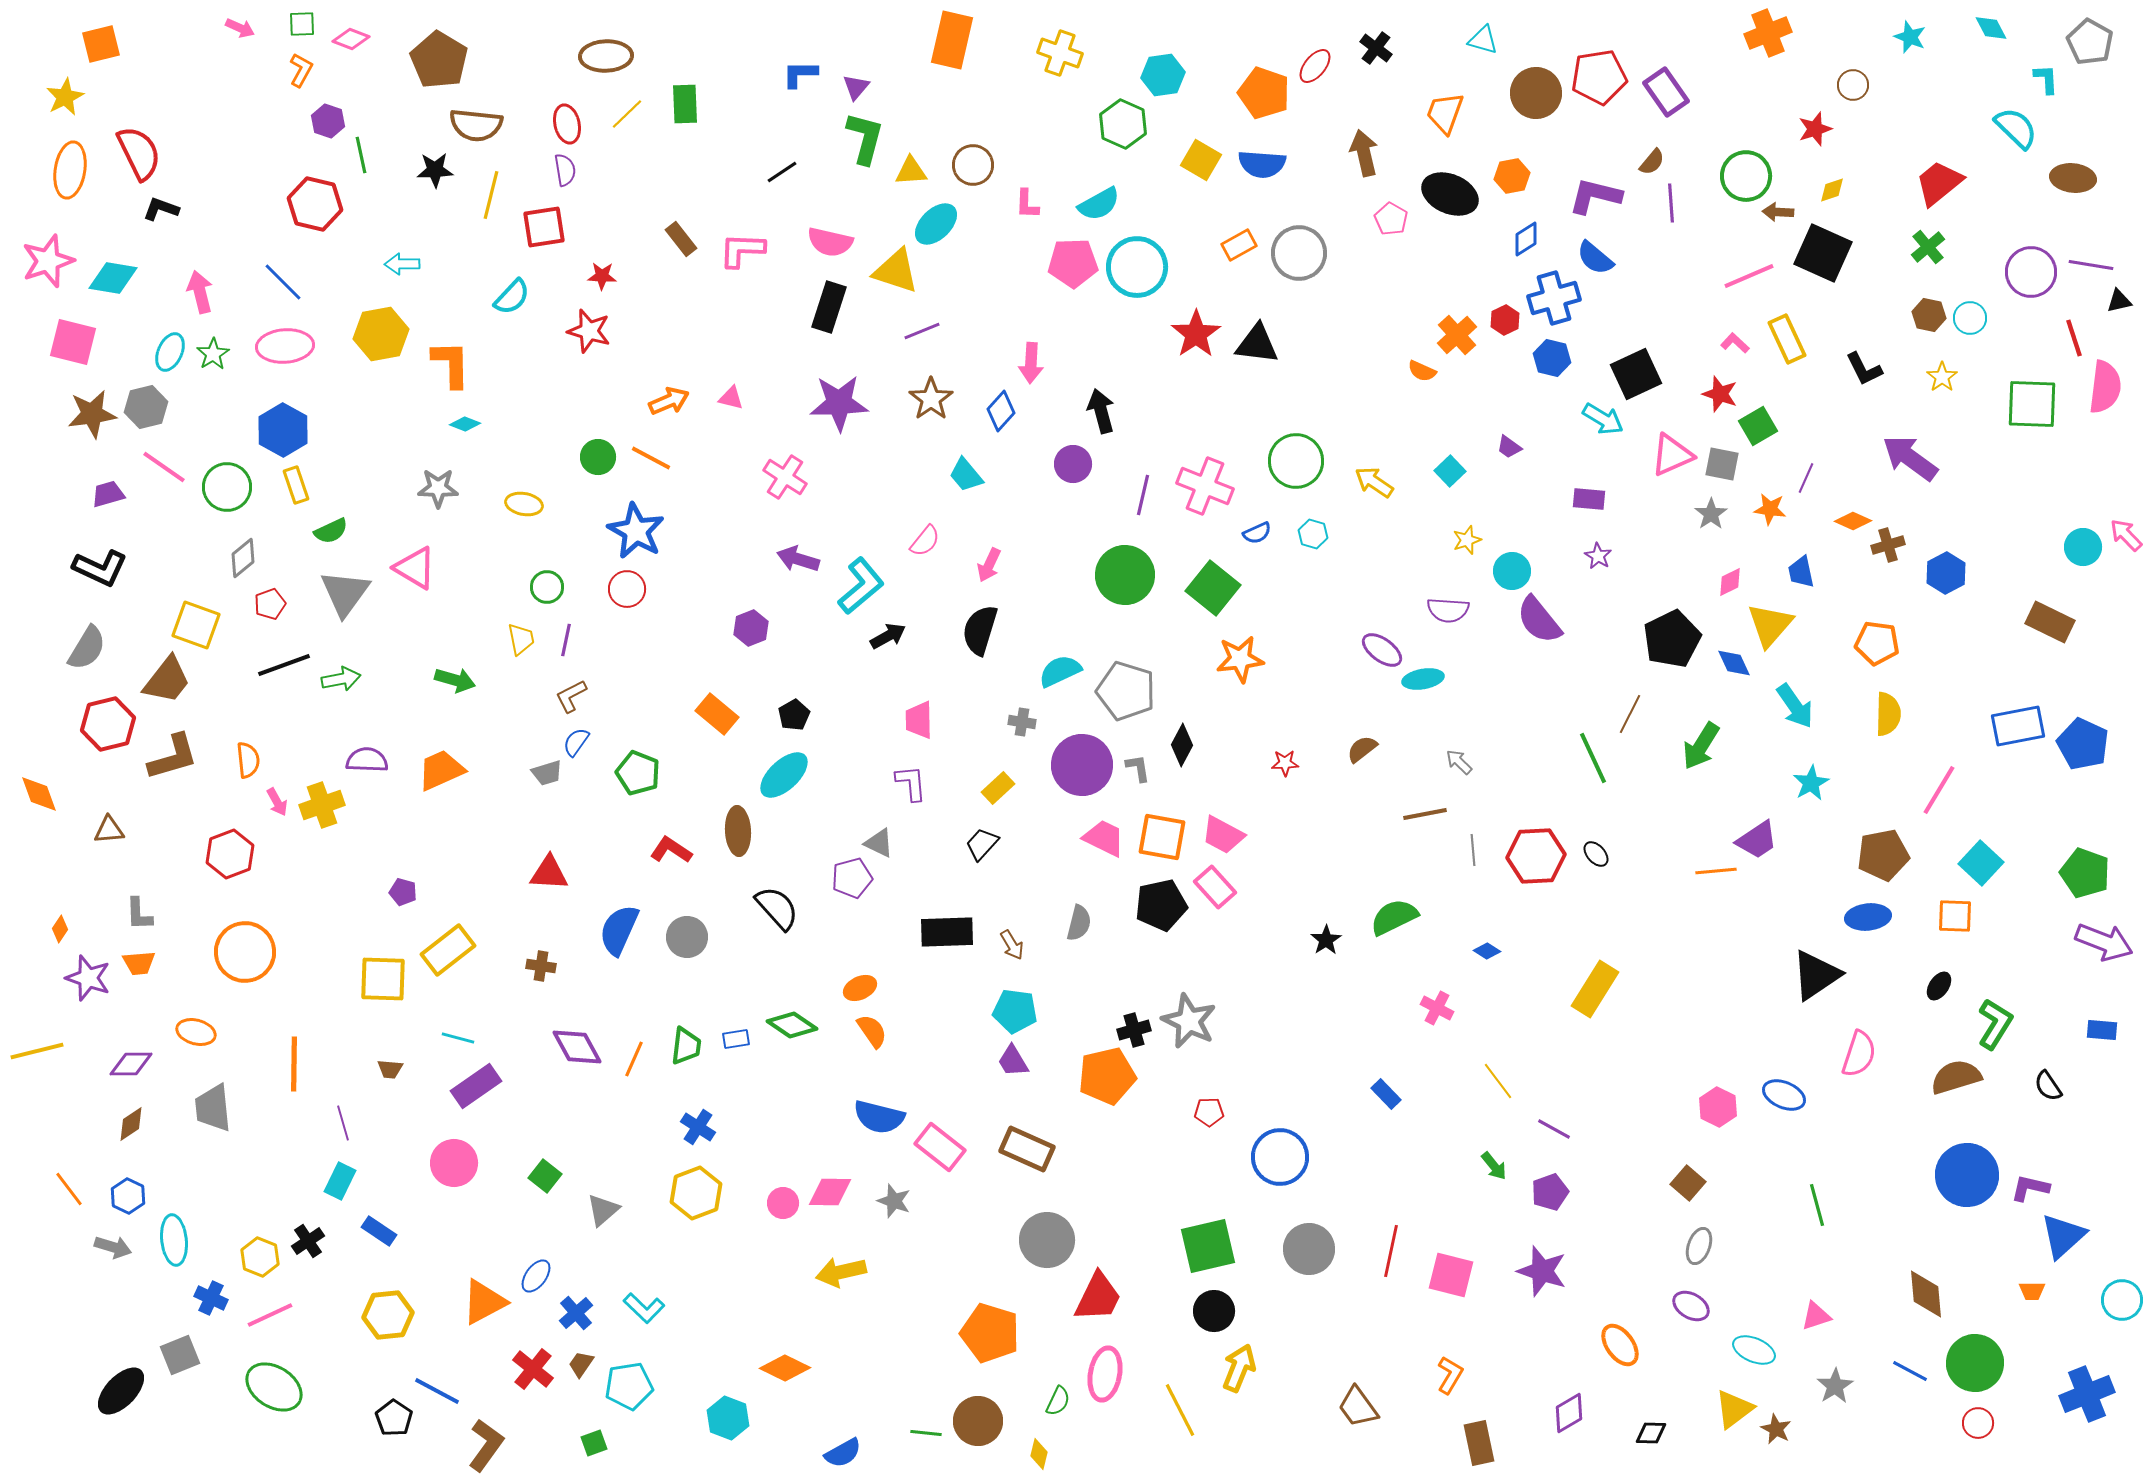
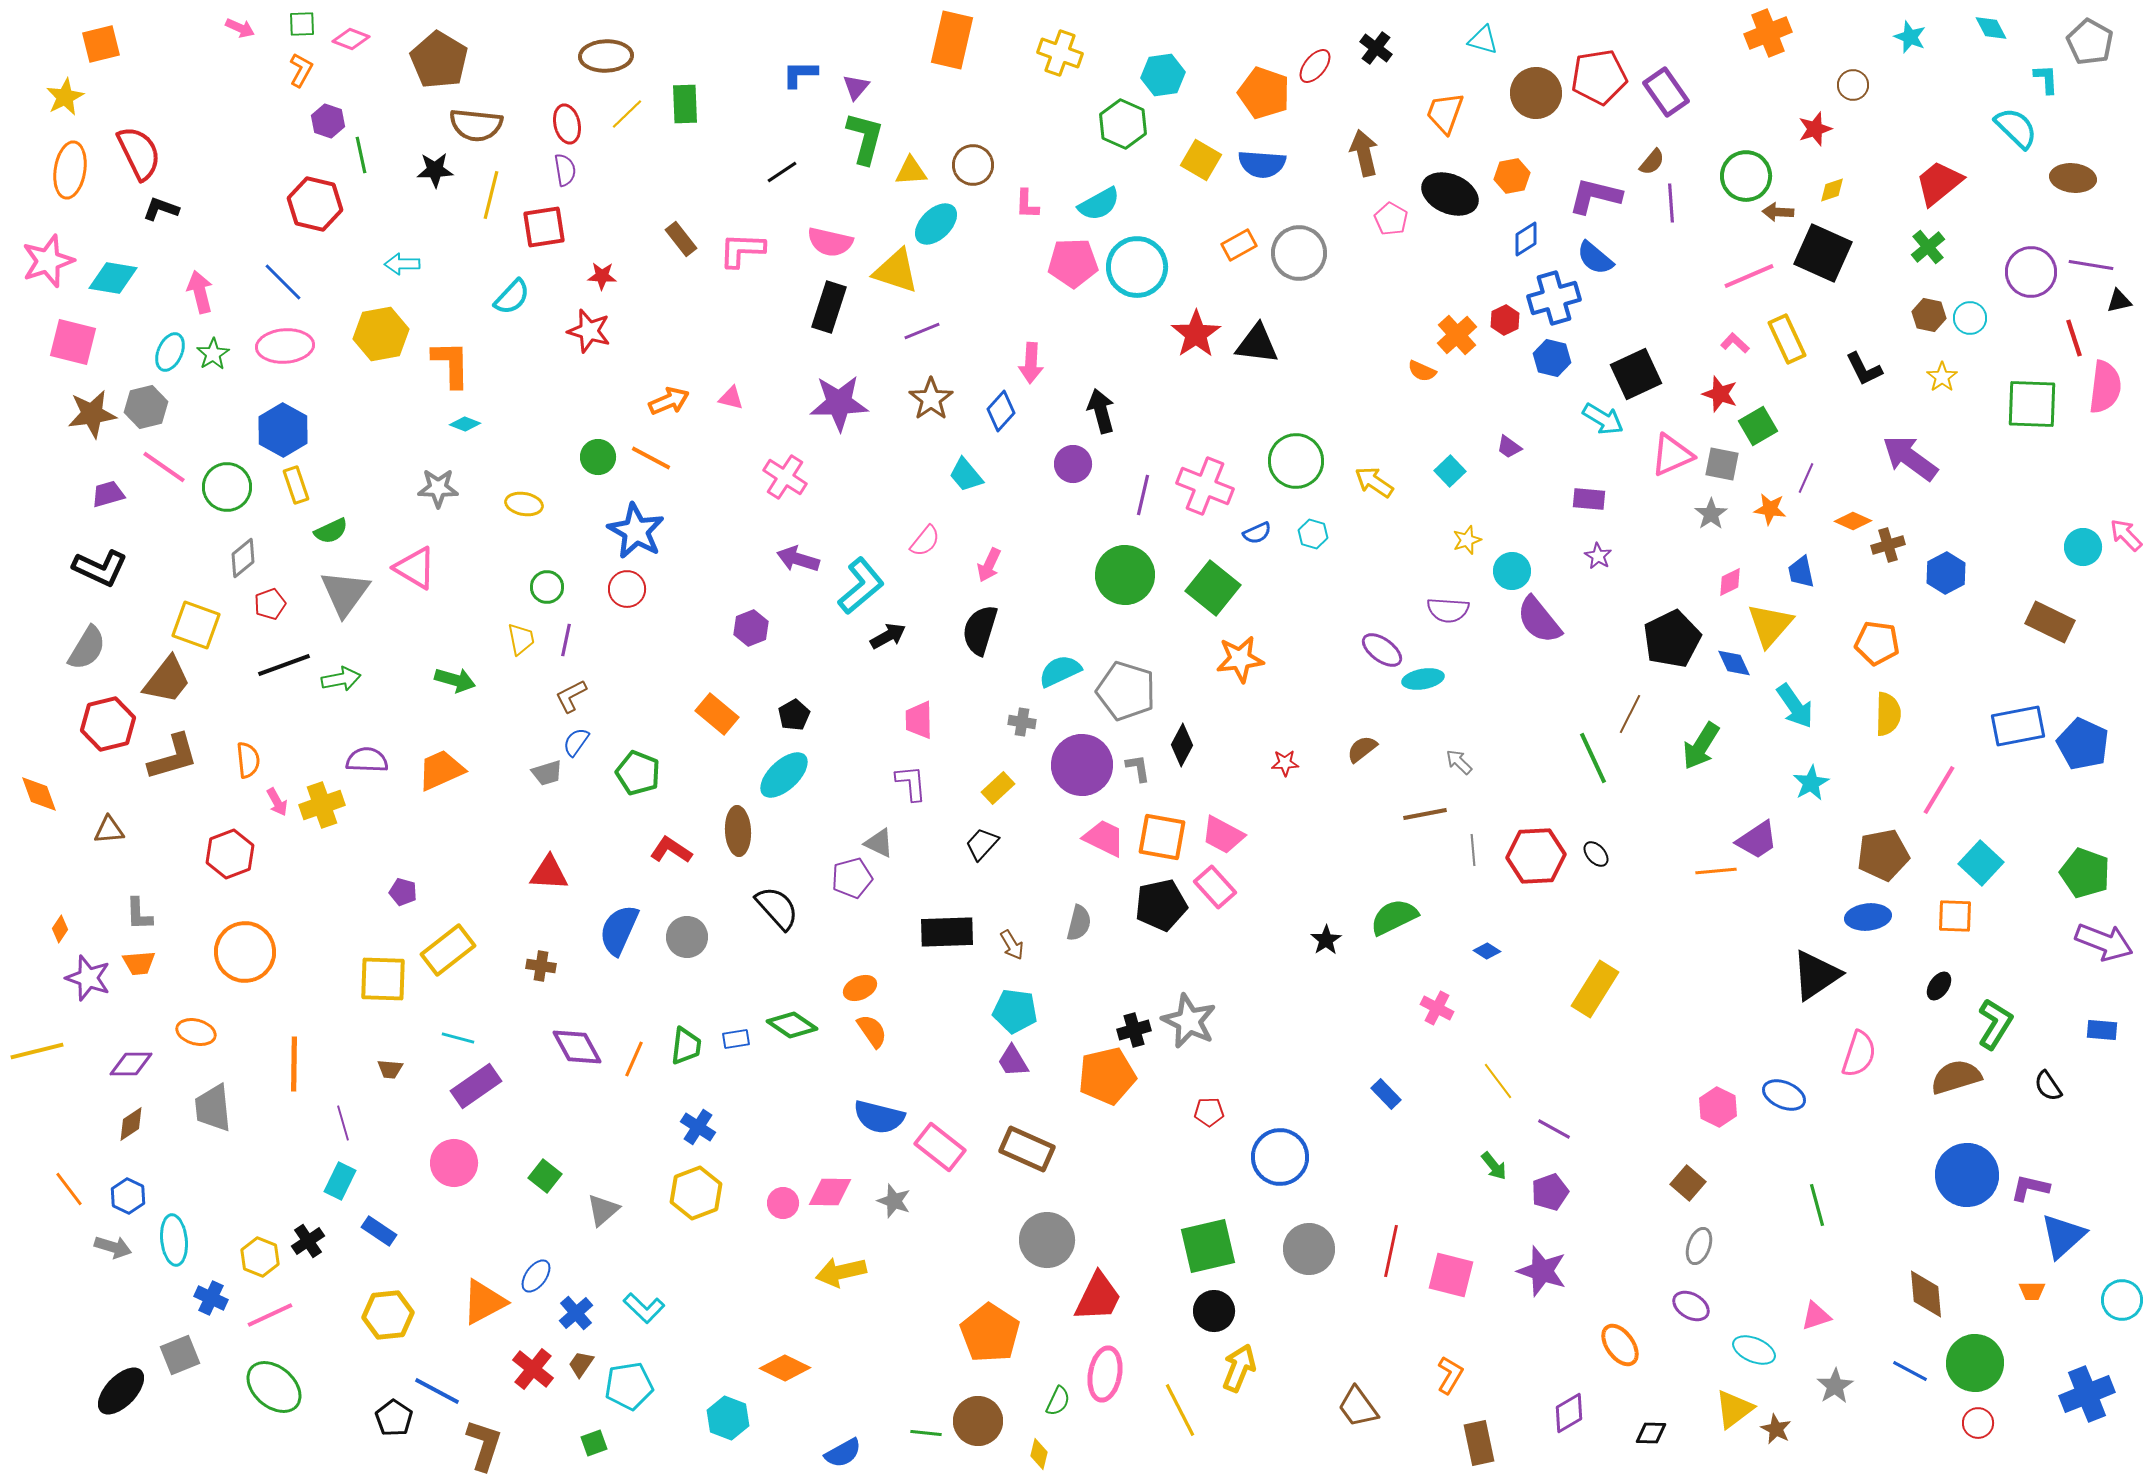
orange pentagon at (990, 1333): rotated 16 degrees clockwise
green ellipse at (274, 1387): rotated 8 degrees clockwise
brown L-shape at (486, 1445): moved 2 px left; rotated 18 degrees counterclockwise
